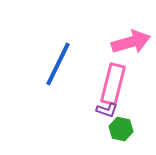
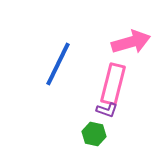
green hexagon: moved 27 px left, 5 px down
